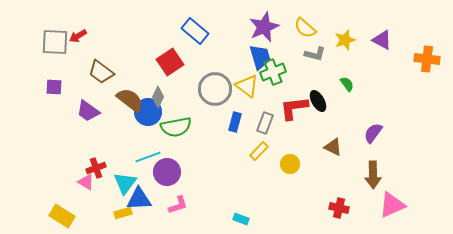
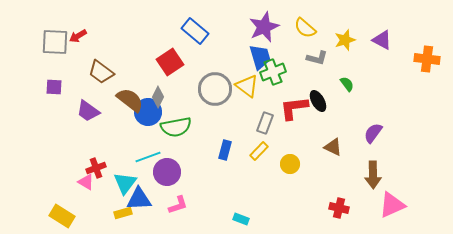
gray L-shape at (315, 54): moved 2 px right, 4 px down
blue rectangle at (235, 122): moved 10 px left, 28 px down
